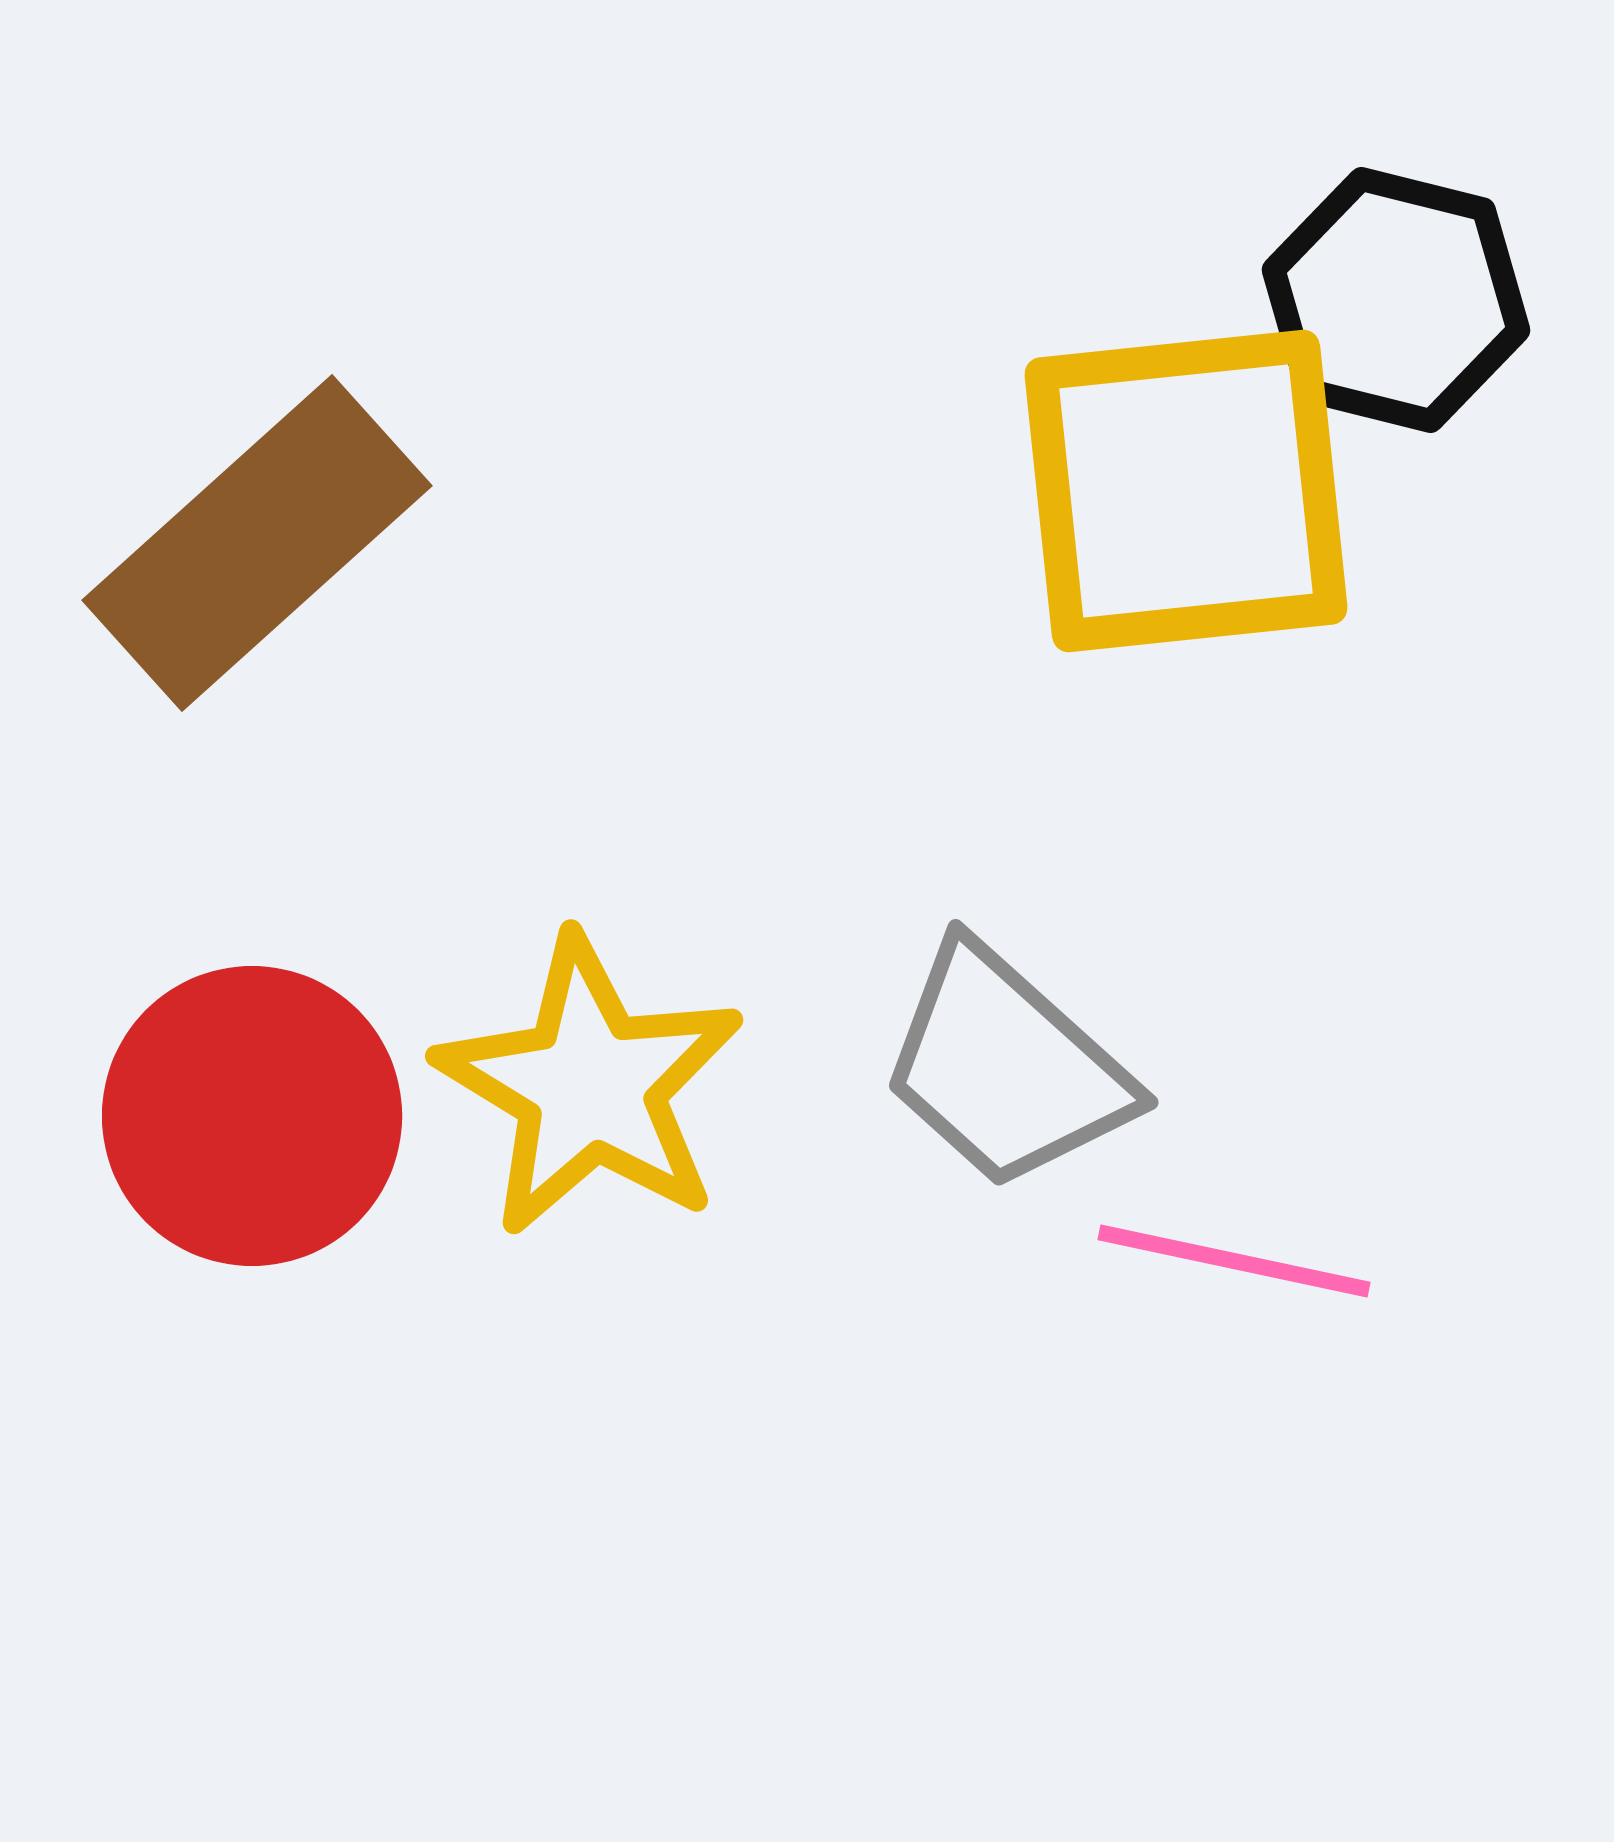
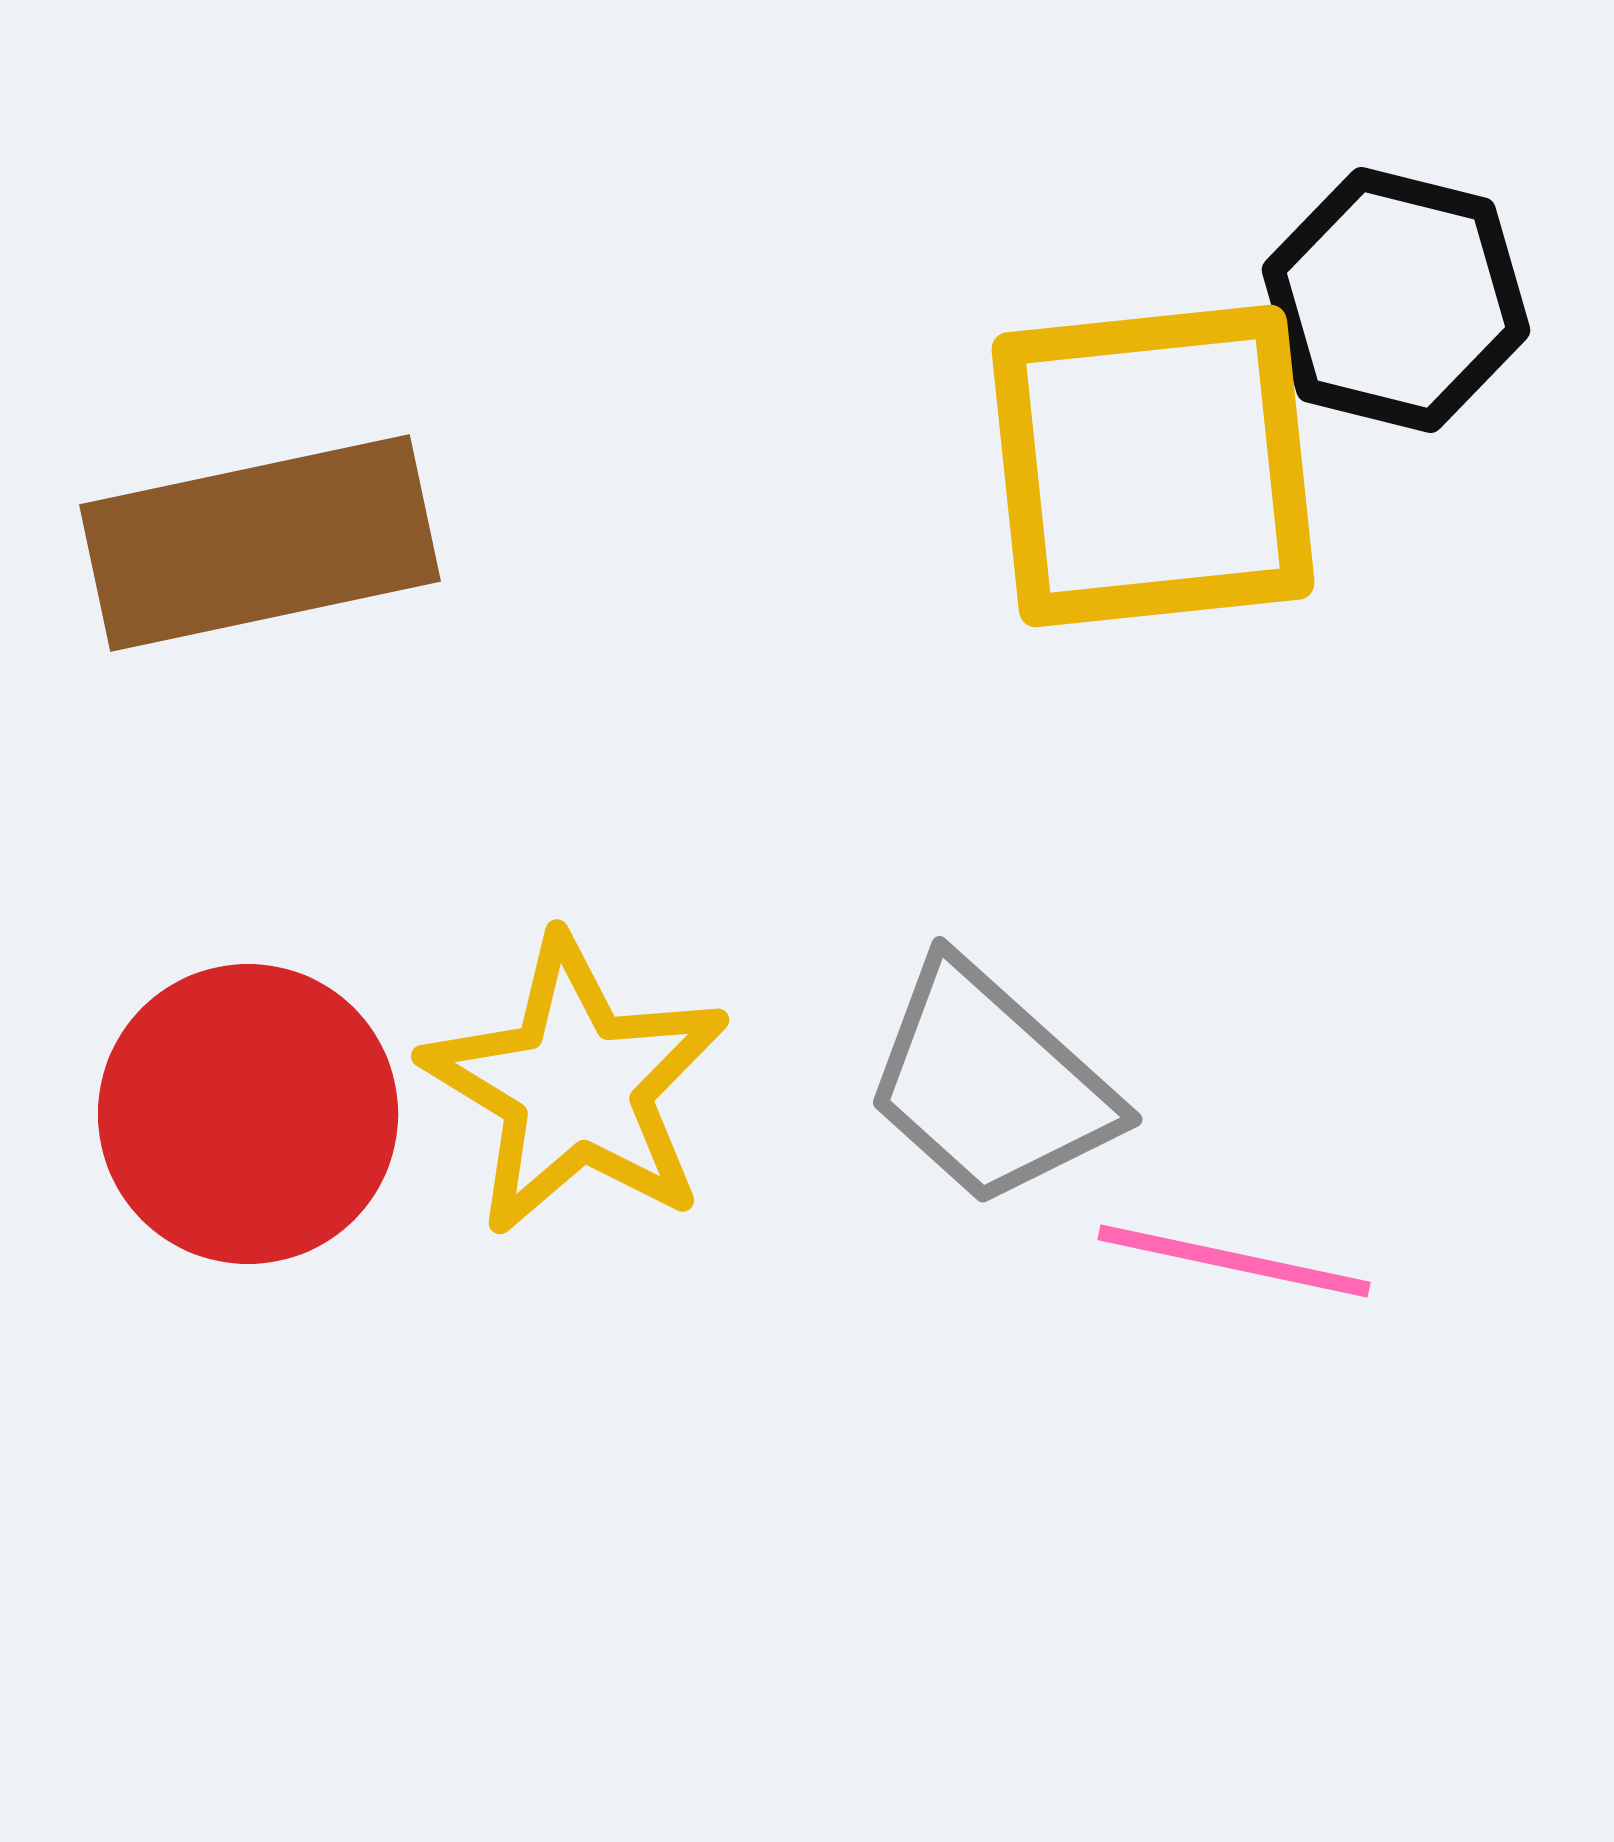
yellow square: moved 33 px left, 25 px up
brown rectangle: moved 3 px right; rotated 30 degrees clockwise
gray trapezoid: moved 16 px left, 17 px down
yellow star: moved 14 px left
red circle: moved 4 px left, 2 px up
